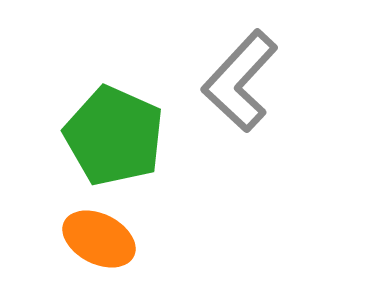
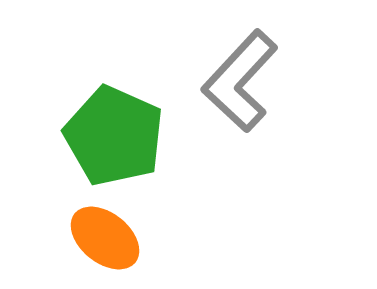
orange ellipse: moved 6 px right, 1 px up; rotated 12 degrees clockwise
